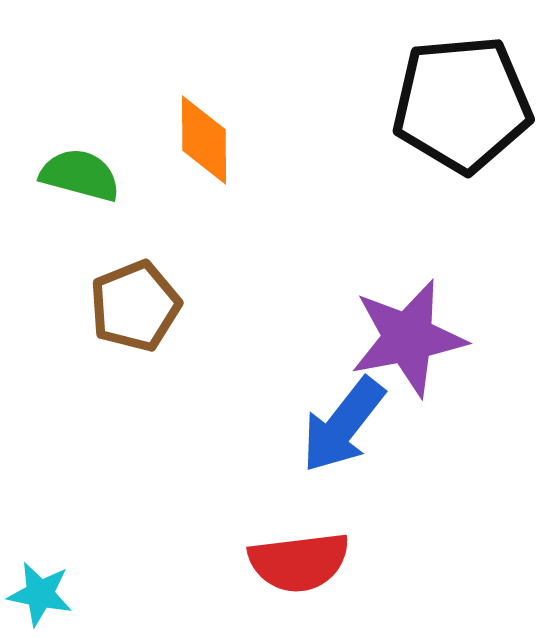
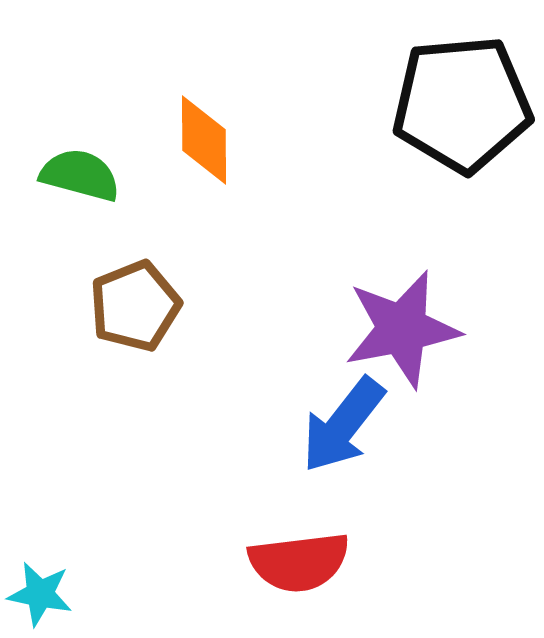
purple star: moved 6 px left, 9 px up
